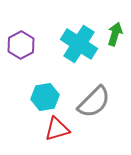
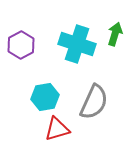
cyan cross: moved 2 px left; rotated 15 degrees counterclockwise
gray semicircle: rotated 21 degrees counterclockwise
